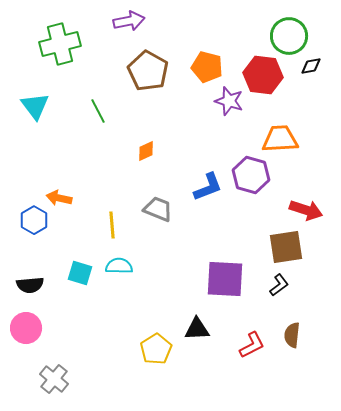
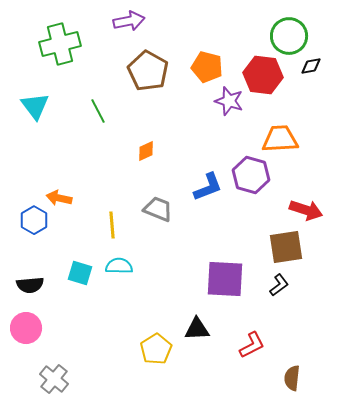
brown semicircle: moved 43 px down
